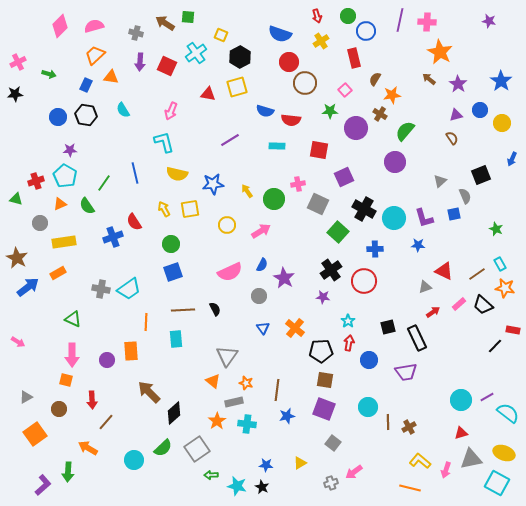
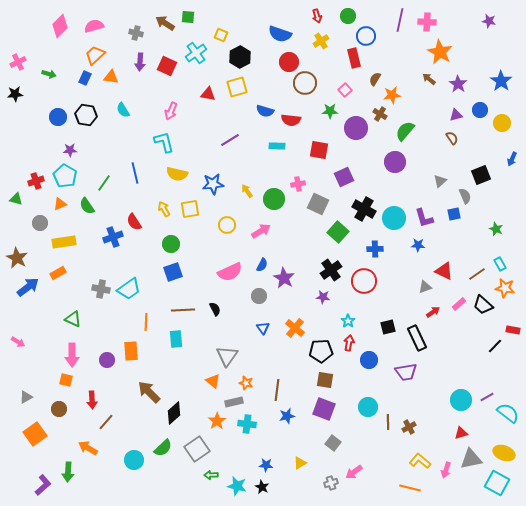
blue circle at (366, 31): moved 5 px down
blue rectangle at (86, 85): moved 1 px left, 7 px up
